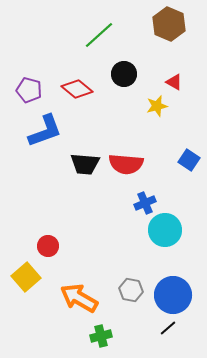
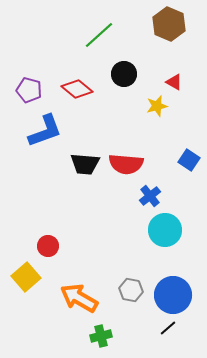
blue cross: moved 5 px right, 7 px up; rotated 15 degrees counterclockwise
